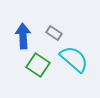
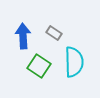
cyan semicircle: moved 3 px down; rotated 48 degrees clockwise
green square: moved 1 px right, 1 px down
